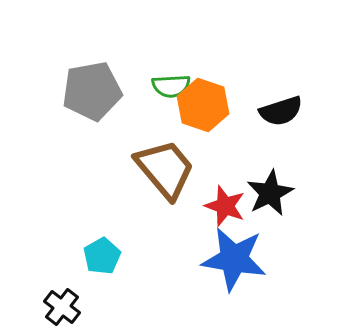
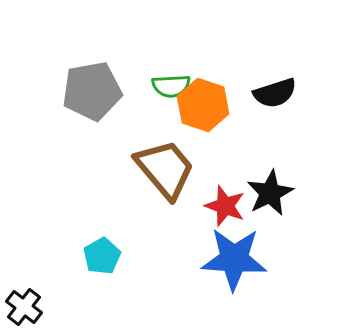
black semicircle: moved 6 px left, 18 px up
blue star: rotated 6 degrees counterclockwise
black cross: moved 38 px left
